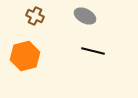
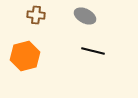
brown cross: moved 1 px right, 1 px up; rotated 18 degrees counterclockwise
